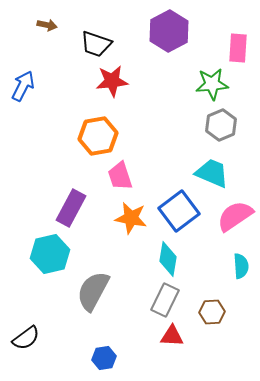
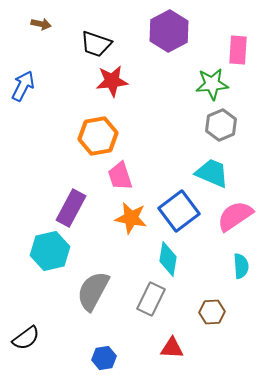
brown arrow: moved 6 px left, 1 px up
pink rectangle: moved 2 px down
cyan hexagon: moved 3 px up
gray rectangle: moved 14 px left, 1 px up
red triangle: moved 12 px down
